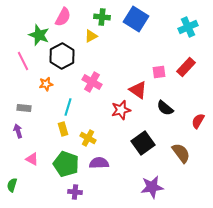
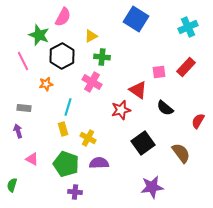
green cross: moved 40 px down
